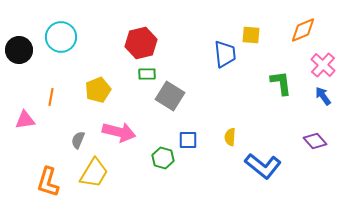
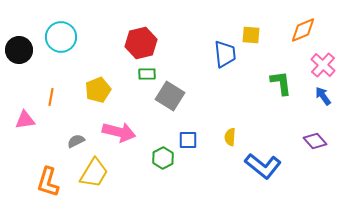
gray semicircle: moved 2 px left, 1 px down; rotated 42 degrees clockwise
green hexagon: rotated 15 degrees clockwise
